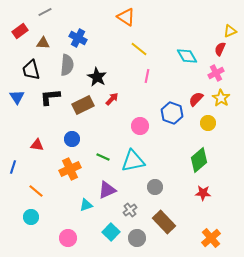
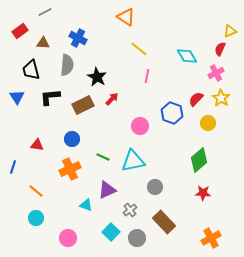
cyan triangle at (86, 205): rotated 40 degrees clockwise
cyan circle at (31, 217): moved 5 px right, 1 px down
orange cross at (211, 238): rotated 12 degrees clockwise
